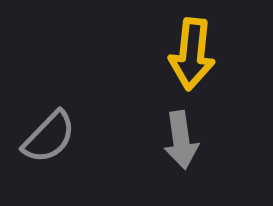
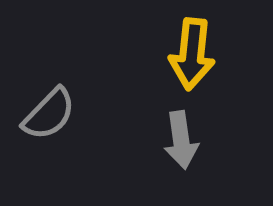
gray semicircle: moved 23 px up
